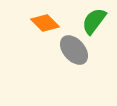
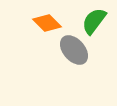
orange diamond: moved 2 px right
